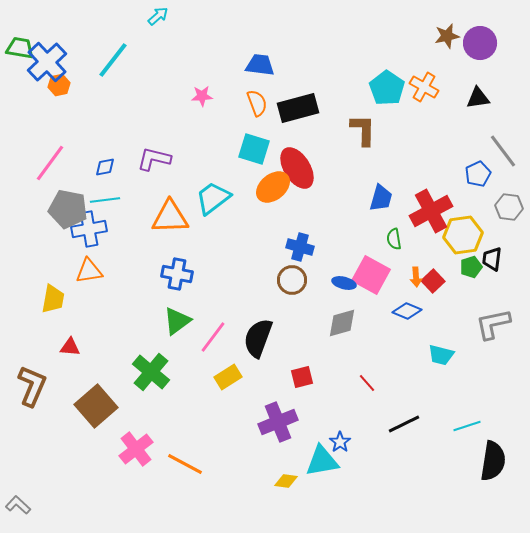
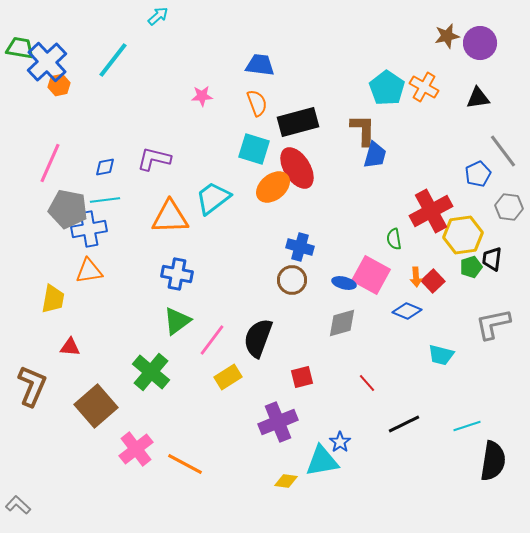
black rectangle at (298, 108): moved 14 px down
pink line at (50, 163): rotated 12 degrees counterclockwise
blue trapezoid at (381, 198): moved 6 px left, 43 px up
pink line at (213, 337): moved 1 px left, 3 px down
